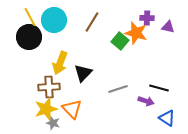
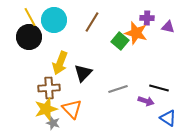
brown cross: moved 1 px down
blue triangle: moved 1 px right
